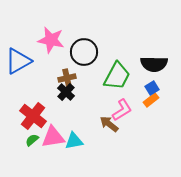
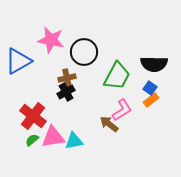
blue square: moved 2 px left; rotated 24 degrees counterclockwise
black cross: rotated 18 degrees clockwise
